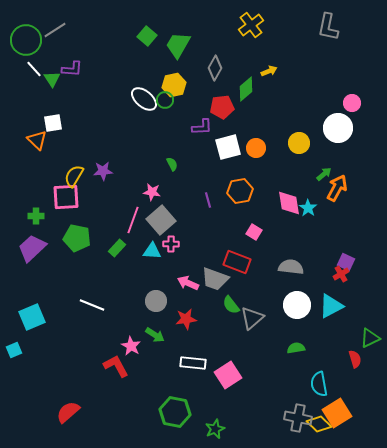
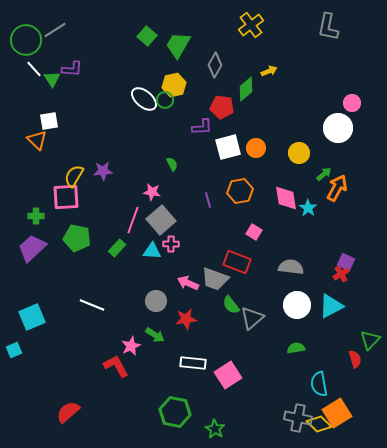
gray diamond at (215, 68): moved 3 px up
red pentagon at (222, 107): rotated 15 degrees clockwise
white square at (53, 123): moved 4 px left, 2 px up
yellow circle at (299, 143): moved 10 px down
pink diamond at (289, 203): moved 3 px left, 5 px up
green triangle at (370, 338): moved 2 px down; rotated 20 degrees counterclockwise
pink star at (131, 346): rotated 18 degrees clockwise
green star at (215, 429): rotated 18 degrees counterclockwise
